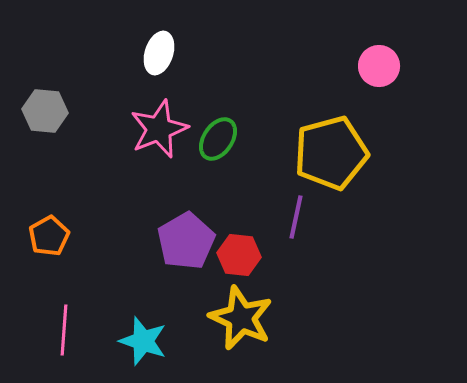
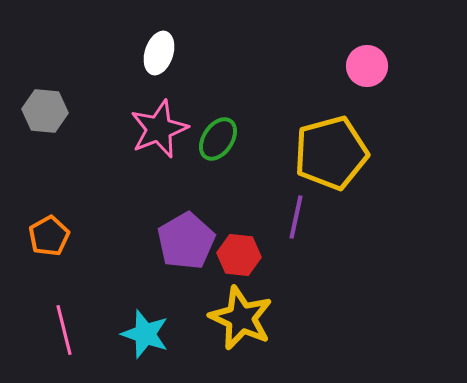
pink circle: moved 12 px left
pink line: rotated 18 degrees counterclockwise
cyan star: moved 2 px right, 7 px up
